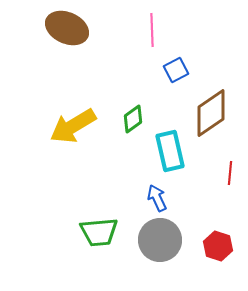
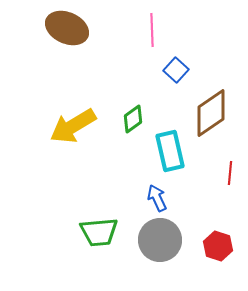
blue square: rotated 20 degrees counterclockwise
